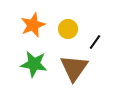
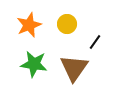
orange star: moved 4 px left
yellow circle: moved 1 px left, 5 px up
